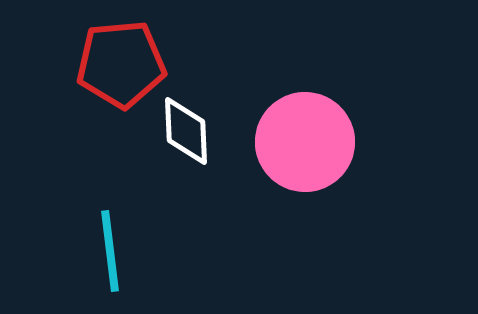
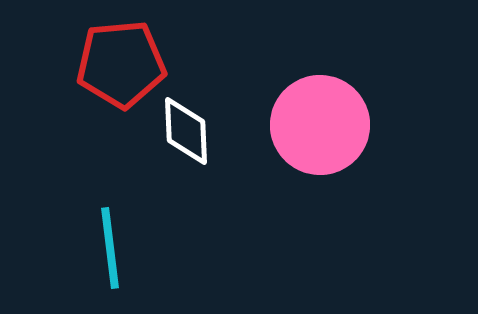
pink circle: moved 15 px right, 17 px up
cyan line: moved 3 px up
